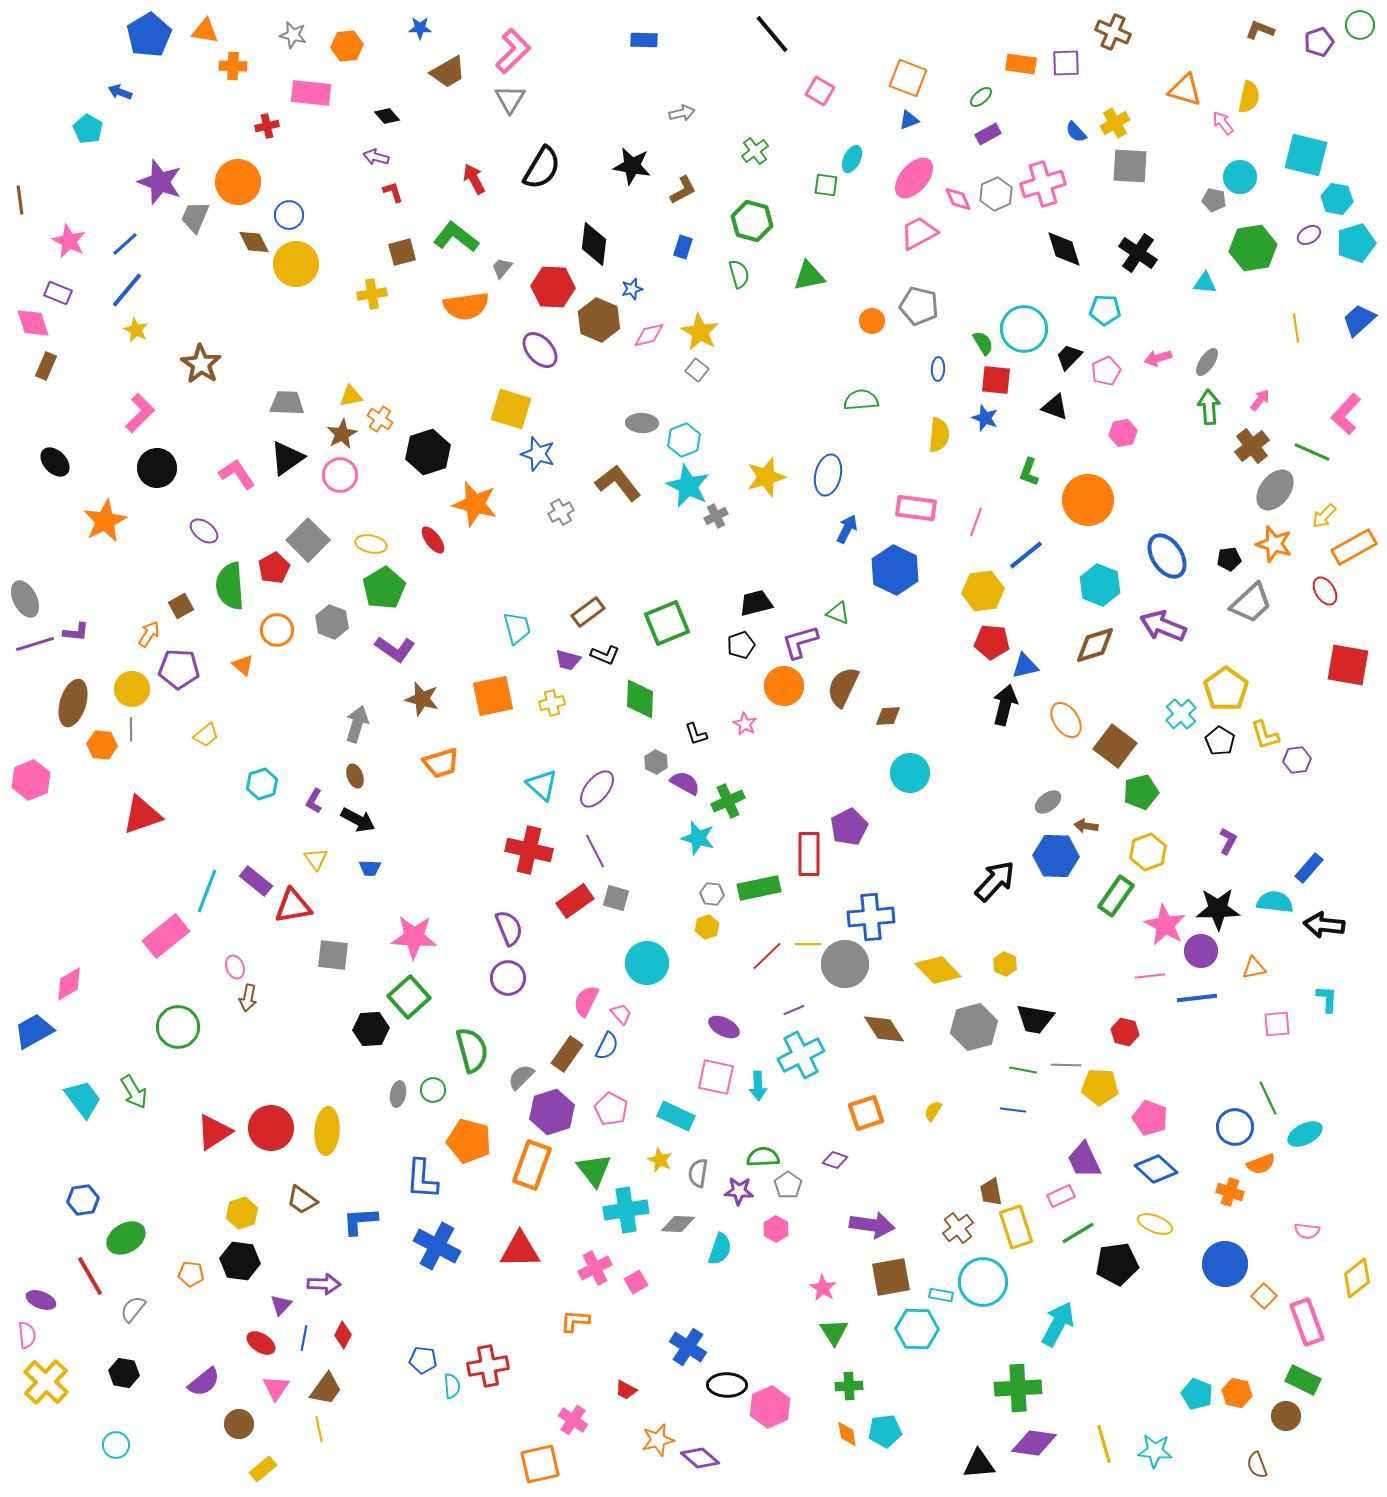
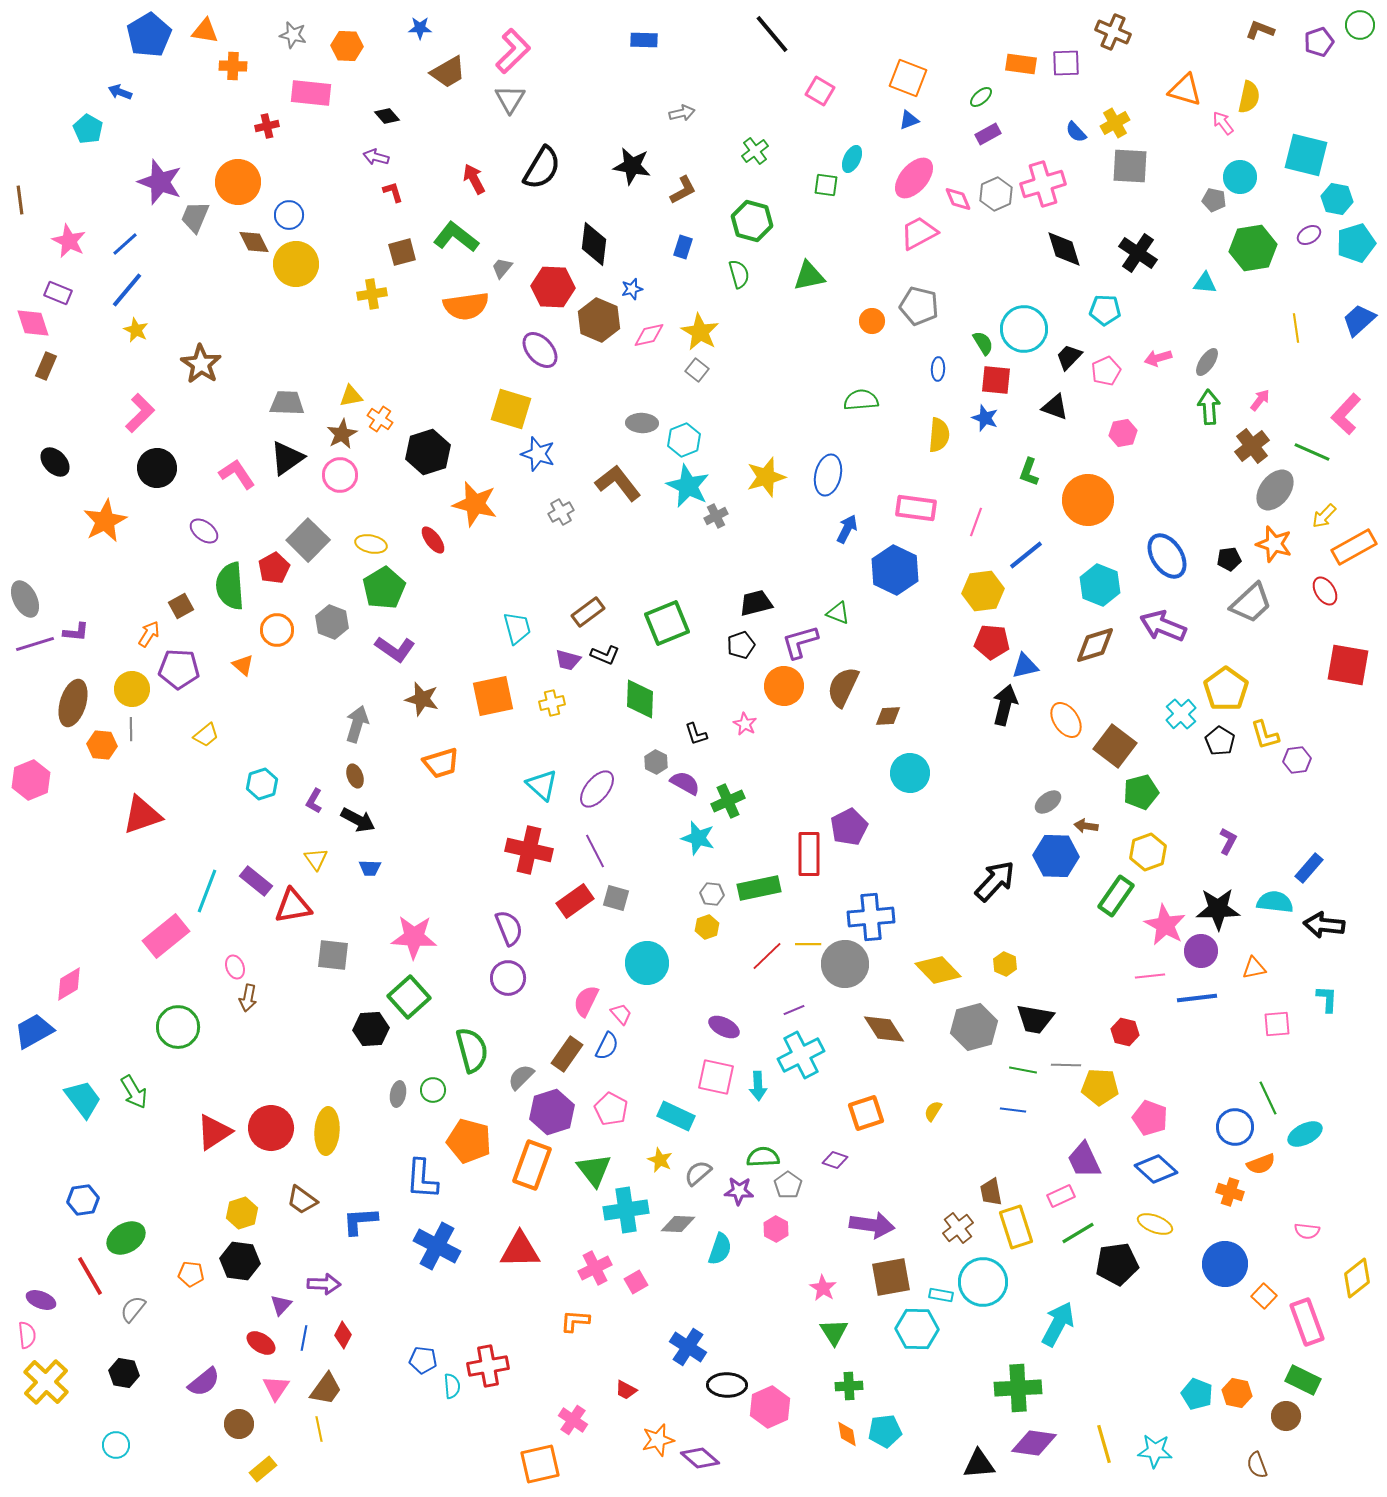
orange hexagon at (347, 46): rotated 8 degrees clockwise
gray semicircle at (698, 1173): rotated 40 degrees clockwise
